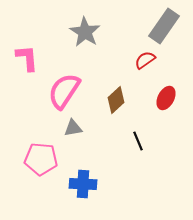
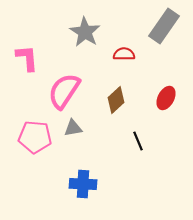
red semicircle: moved 21 px left, 6 px up; rotated 35 degrees clockwise
pink pentagon: moved 6 px left, 22 px up
